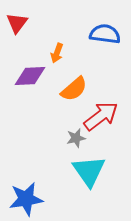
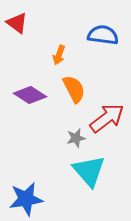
red triangle: rotated 30 degrees counterclockwise
blue semicircle: moved 2 px left, 1 px down
orange arrow: moved 2 px right, 2 px down
purple diamond: moved 19 px down; rotated 36 degrees clockwise
orange semicircle: rotated 76 degrees counterclockwise
red arrow: moved 6 px right, 2 px down
cyan triangle: rotated 6 degrees counterclockwise
